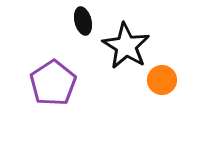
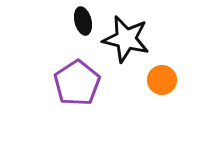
black star: moved 7 px up; rotated 18 degrees counterclockwise
purple pentagon: moved 24 px right
